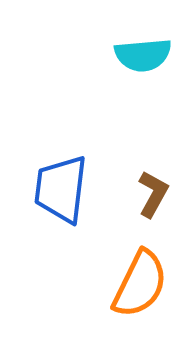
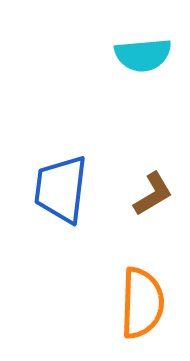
brown L-shape: rotated 30 degrees clockwise
orange semicircle: moved 2 px right, 19 px down; rotated 24 degrees counterclockwise
